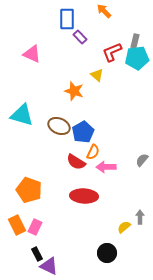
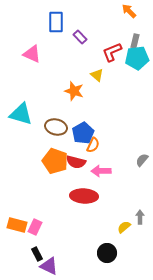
orange arrow: moved 25 px right
blue rectangle: moved 11 px left, 3 px down
cyan triangle: moved 1 px left, 1 px up
brown ellipse: moved 3 px left, 1 px down; rotated 10 degrees counterclockwise
blue pentagon: moved 1 px down
orange semicircle: moved 7 px up
red semicircle: rotated 18 degrees counterclockwise
pink arrow: moved 5 px left, 4 px down
orange pentagon: moved 26 px right, 29 px up
orange rectangle: rotated 48 degrees counterclockwise
